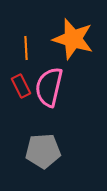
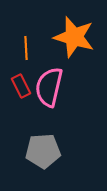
orange star: moved 1 px right, 2 px up
